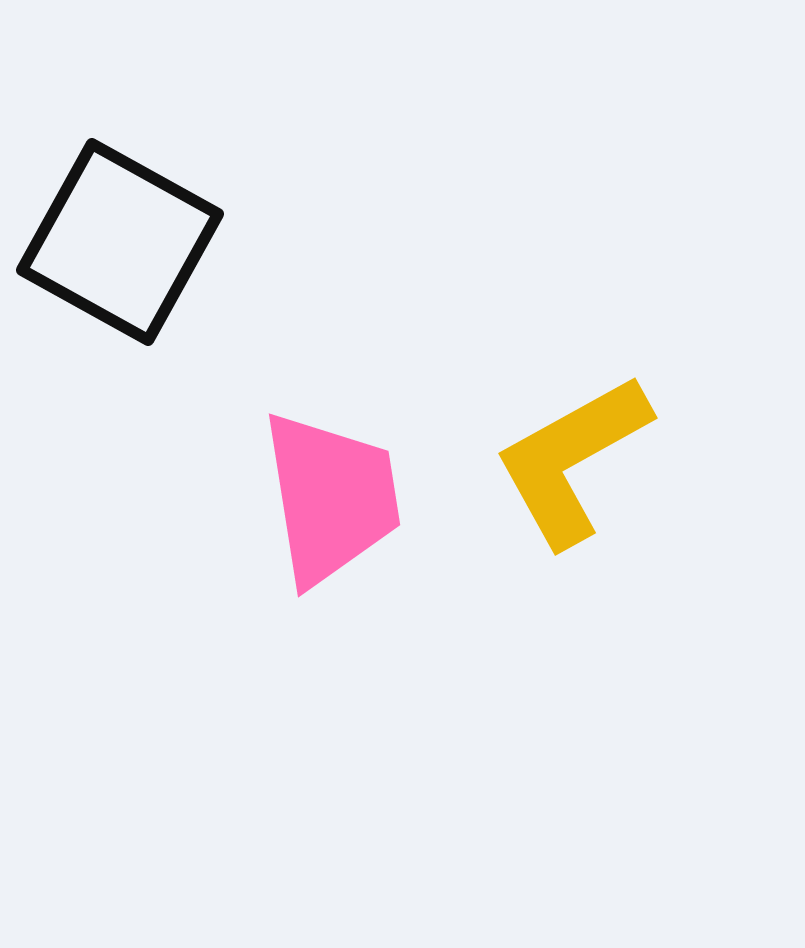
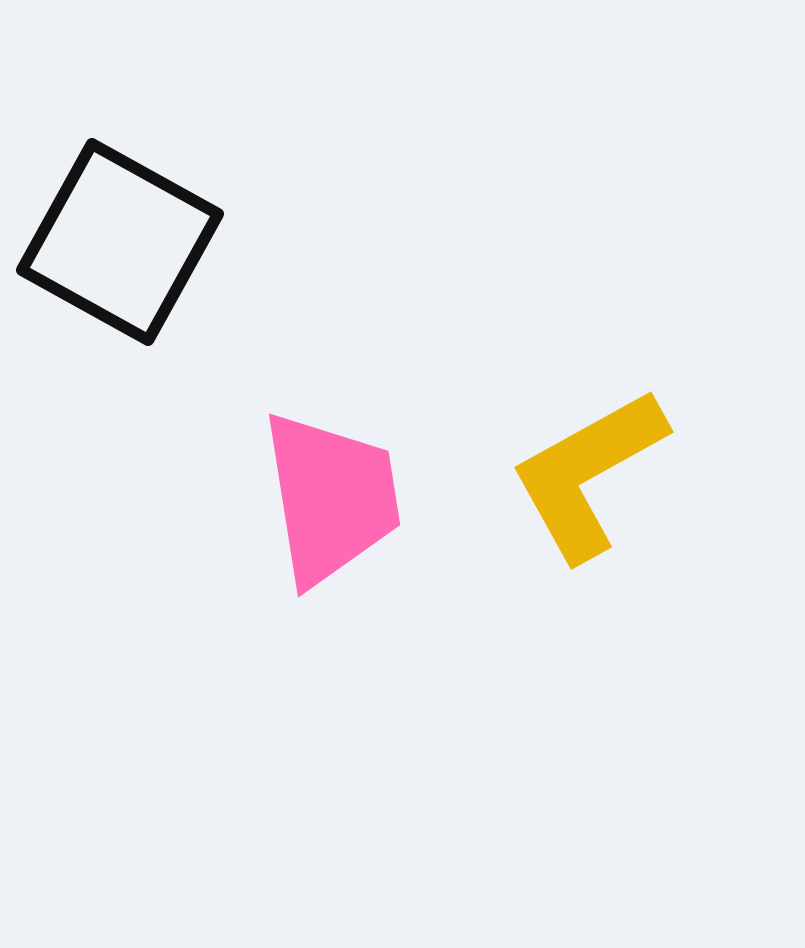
yellow L-shape: moved 16 px right, 14 px down
